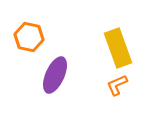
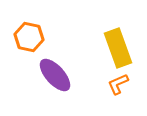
purple ellipse: rotated 66 degrees counterclockwise
orange L-shape: moved 1 px right, 1 px up
